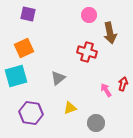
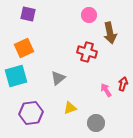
purple hexagon: rotated 15 degrees counterclockwise
